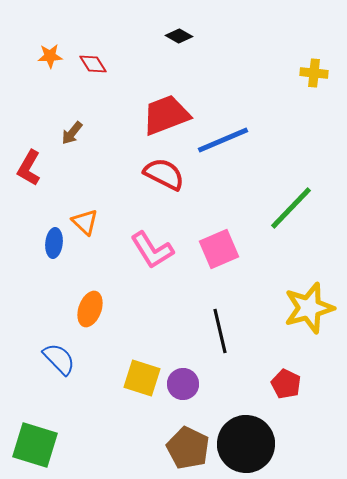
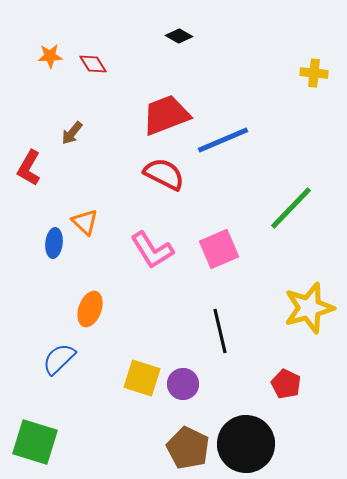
blue semicircle: rotated 90 degrees counterclockwise
green square: moved 3 px up
